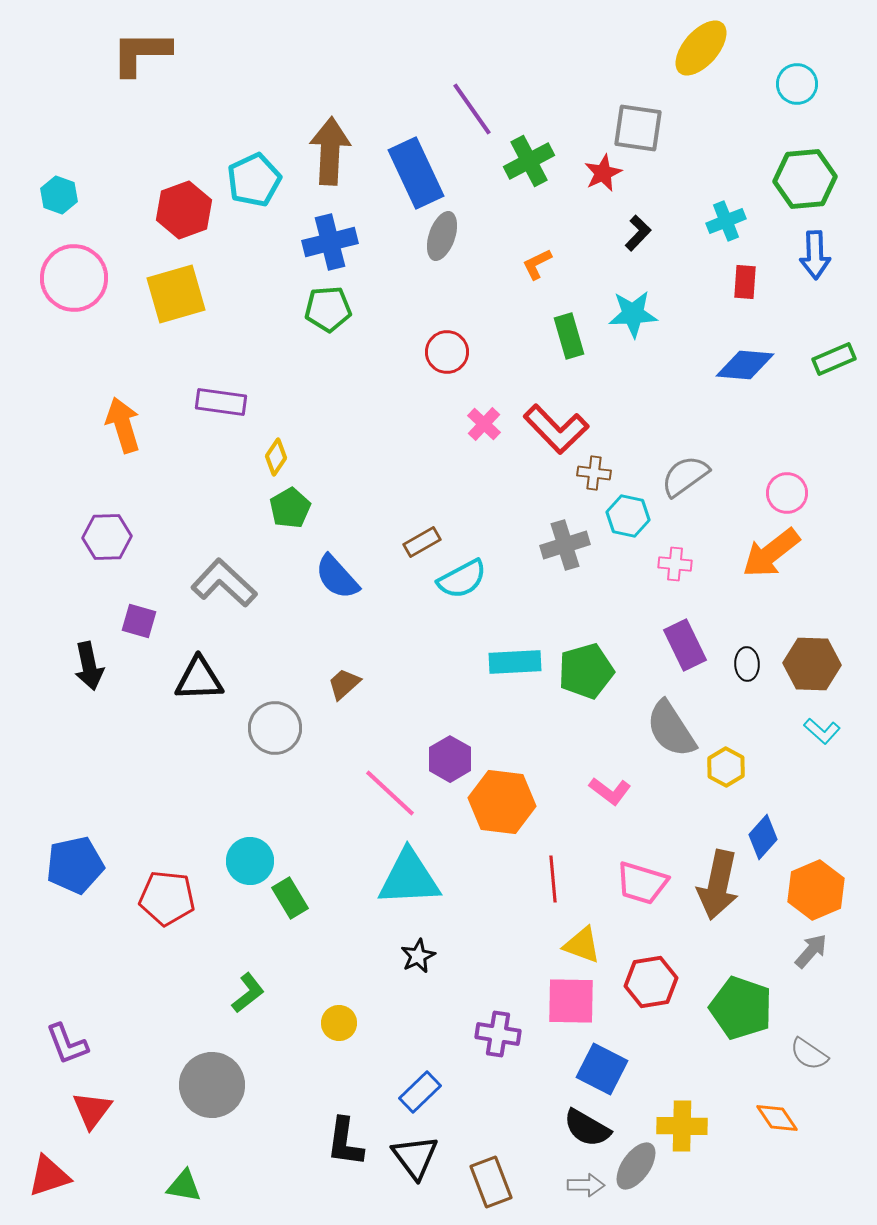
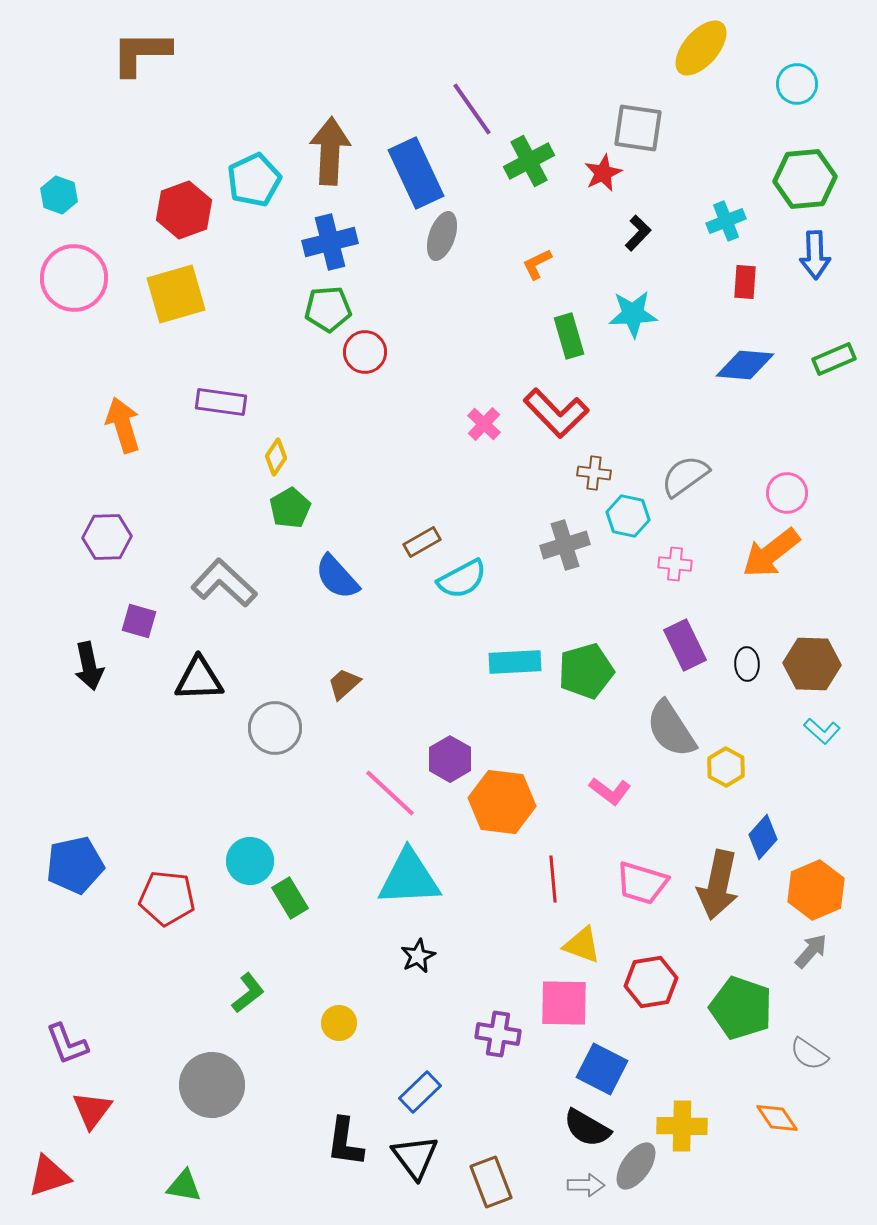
red circle at (447, 352): moved 82 px left
red L-shape at (556, 429): moved 16 px up
pink square at (571, 1001): moved 7 px left, 2 px down
